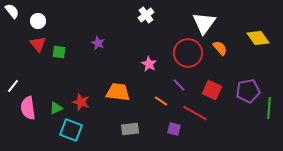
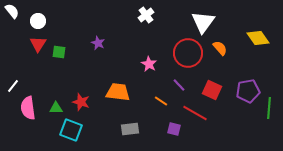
white triangle: moved 1 px left, 1 px up
red triangle: rotated 12 degrees clockwise
green triangle: rotated 24 degrees clockwise
